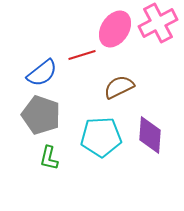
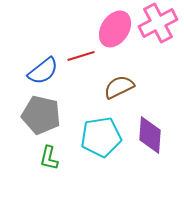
red line: moved 1 px left, 1 px down
blue semicircle: moved 1 px right, 2 px up
gray pentagon: rotated 6 degrees counterclockwise
cyan pentagon: rotated 6 degrees counterclockwise
